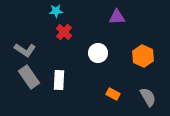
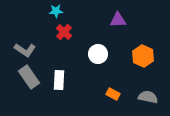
purple triangle: moved 1 px right, 3 px down
white circle: moved 1 px down
gray semicircle: rotated 48 degrees counterclockwise
